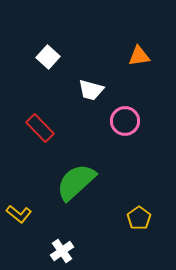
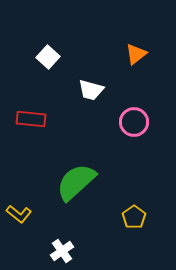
orange triangle: moved 3 px left, 2 px up; rotated 30 degrees counterclockwise
pink circle: moved 9 px right, 1 px down
red rectangle: moved 9 px left, 9 px up; rotated 40 degrees counterclockwise
yellow pentagon: moved 5 px left, 1 px up
